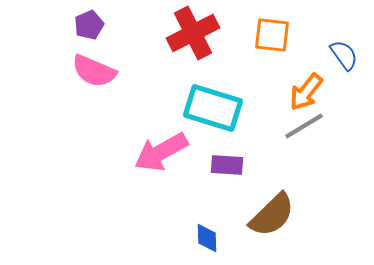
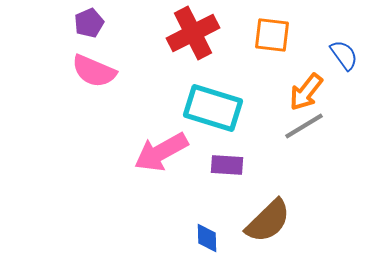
purple pentagon: moved 2 px up
brown semicircle: moved 4 px left, 6 px down
